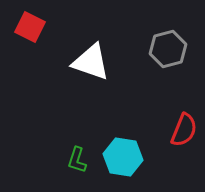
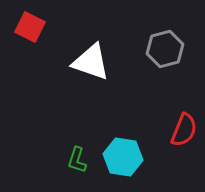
gray hexagon: moved 3 px left
